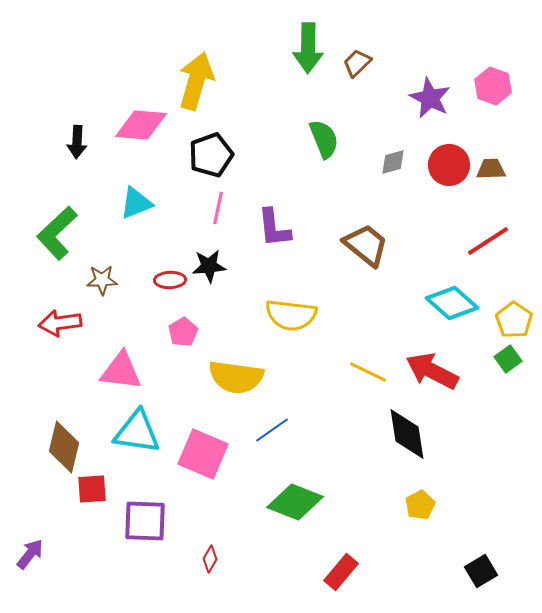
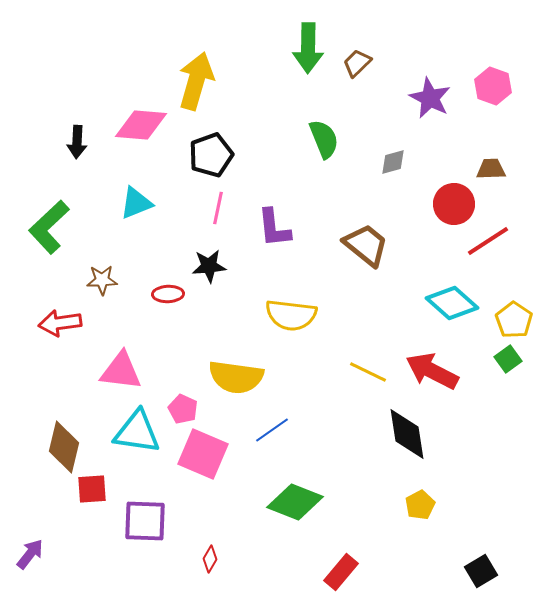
red circle at (449, 165): moved 5 px right, 39 px down
green L-shape at (57, 233): moved 8 px left, 6 px up
red ellipse at (170, 280): moved 2 px left, 14 px down
pink pentagon at (183, 332): moved 77 px down; rotated 16 degrees counterclockwise
